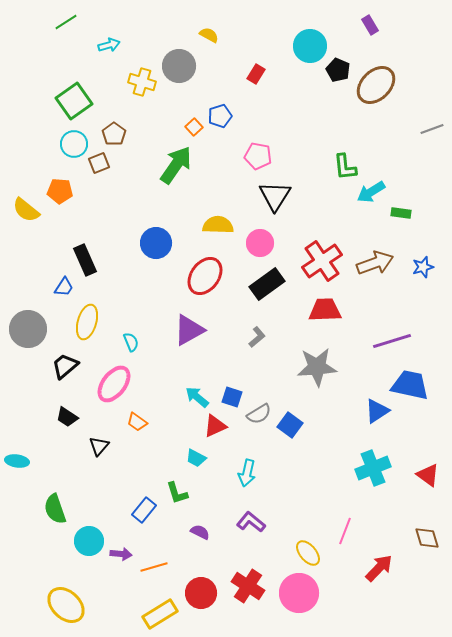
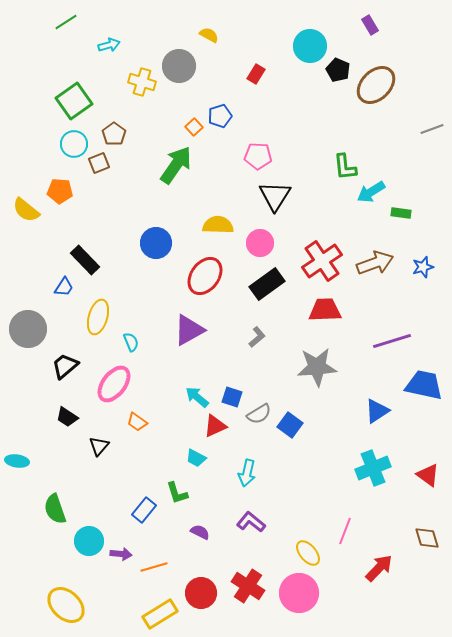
pink pentagon at (258, 156): rotated 8 degrees counterclockwise
black rectangle at (85, 260): rotated 20 degrees counterclockwise
yellow ellipse at (87, 322): moved 11 px right, 5 px up
blue trapezoid at (410, 385): moved 14 px right
